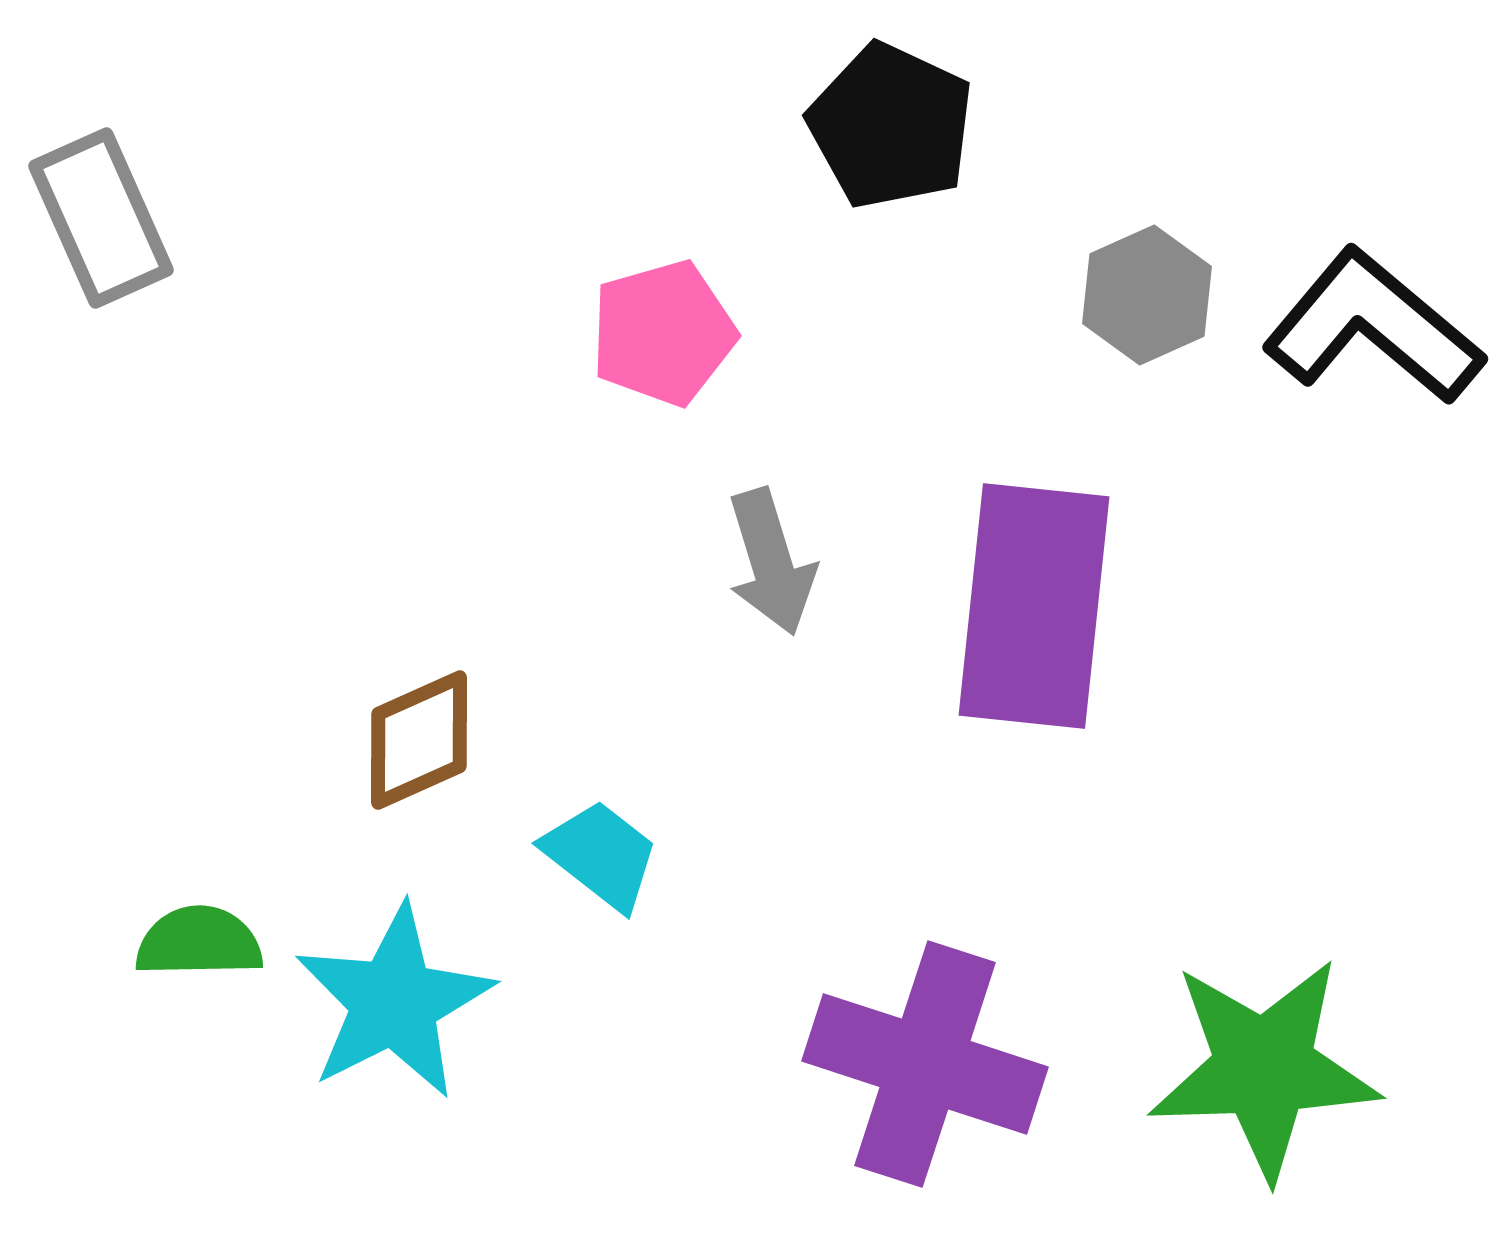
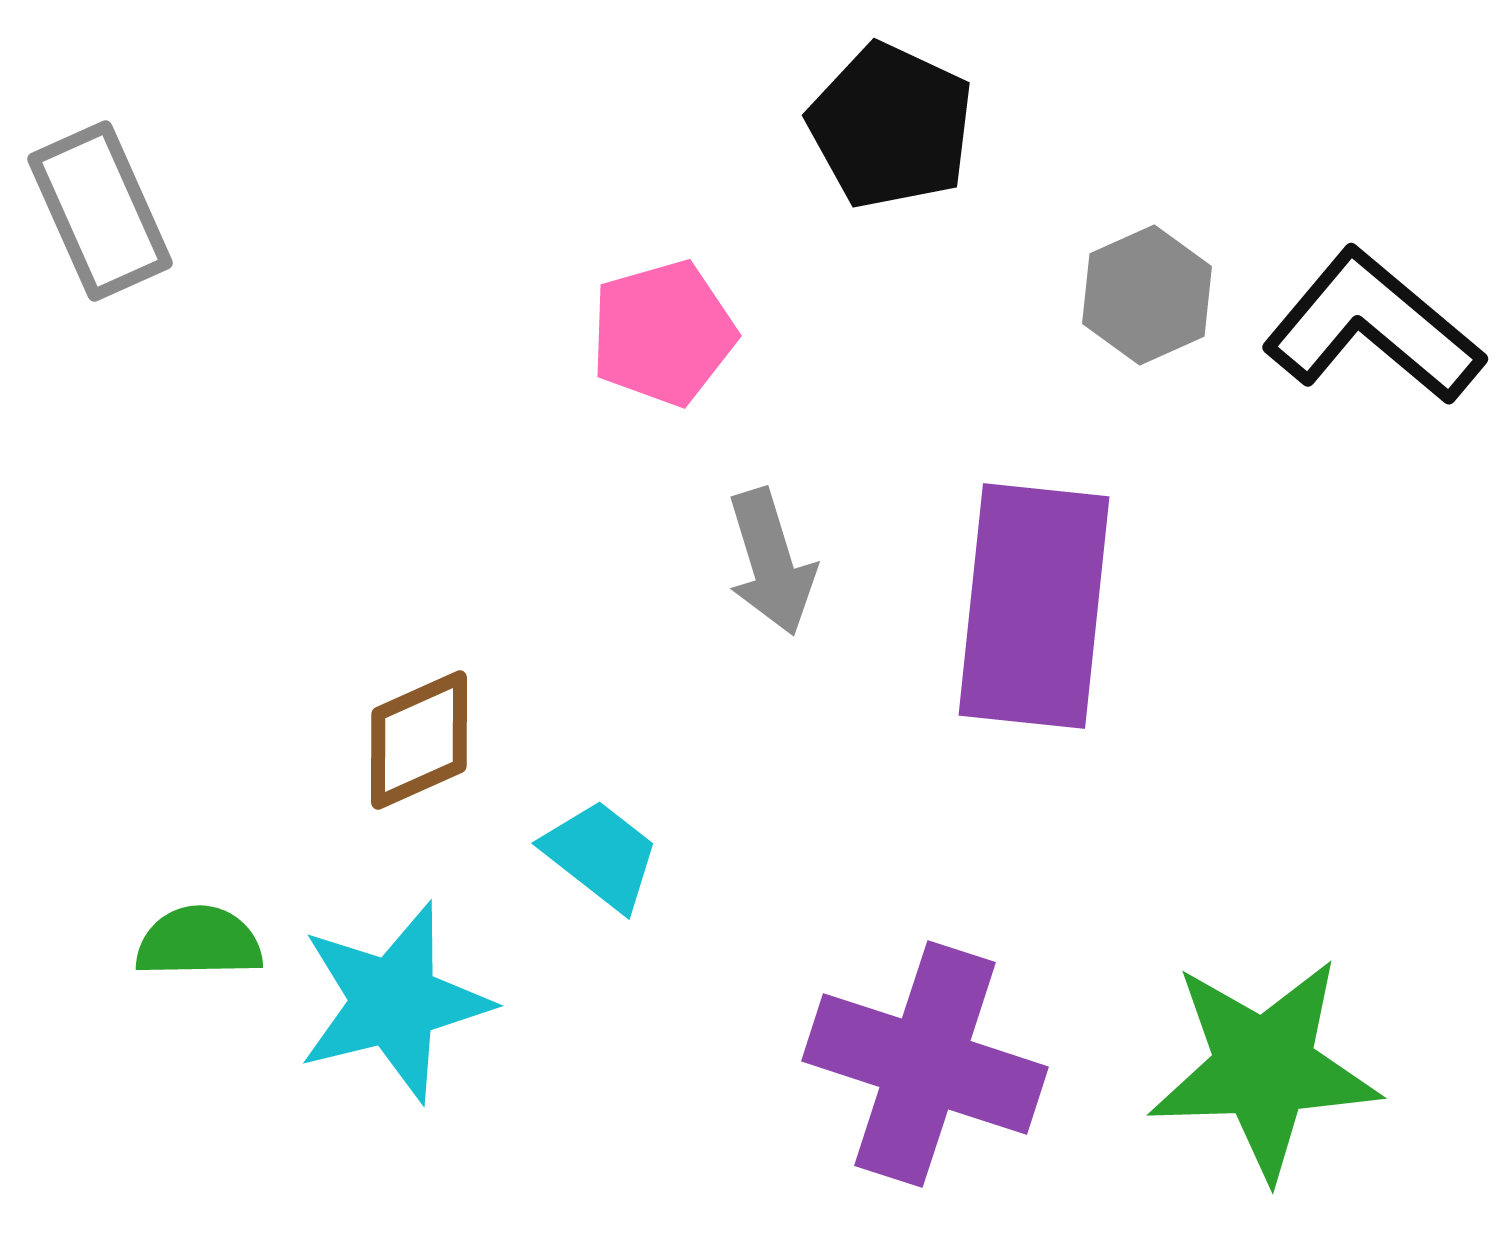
gray rectangle: moved 1 px left, 7 px up
cyan star: rotated 13 degrees clockwise
